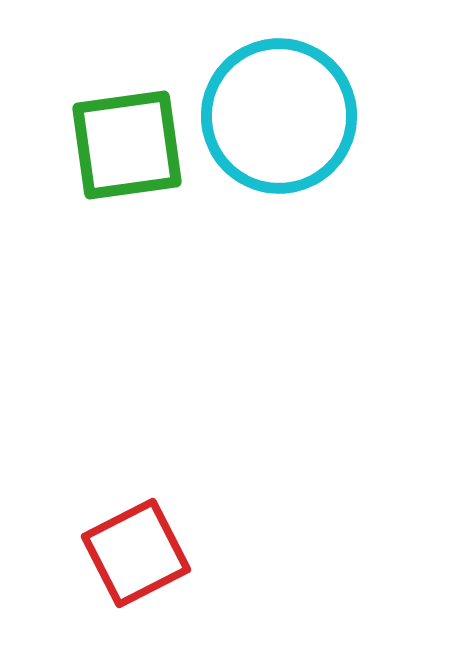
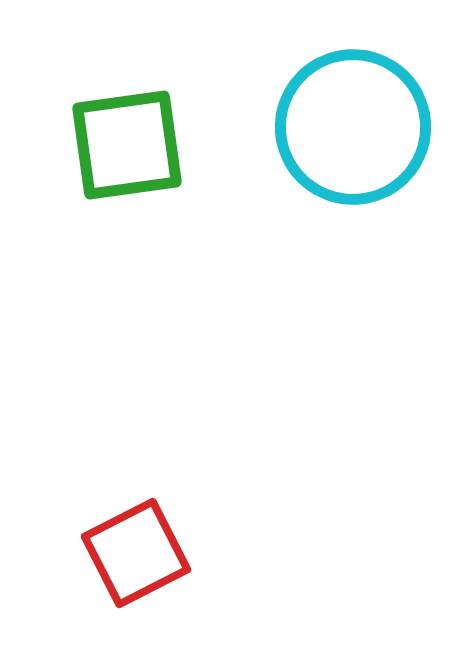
cyan circle: moved 74 px right, 11 px down
